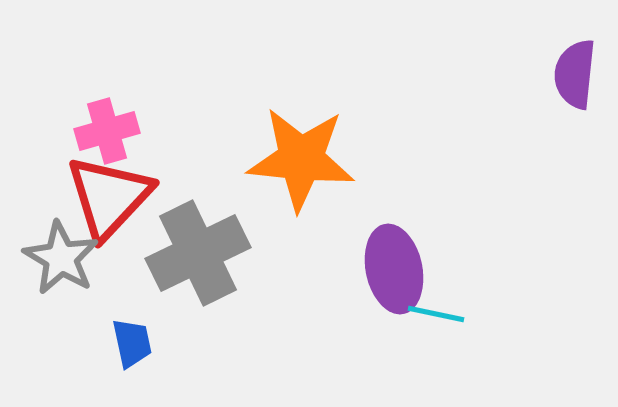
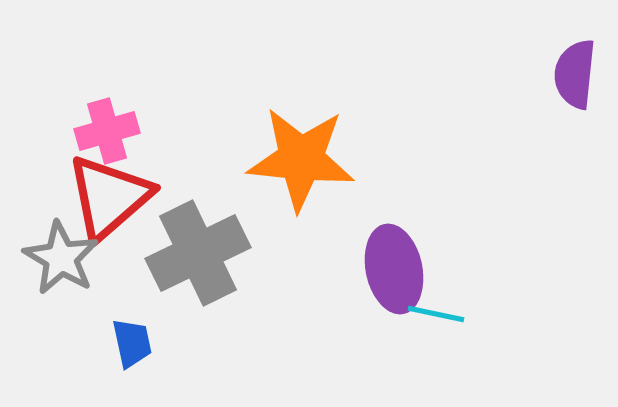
red triangle: rotated 6 degrees clockwise
